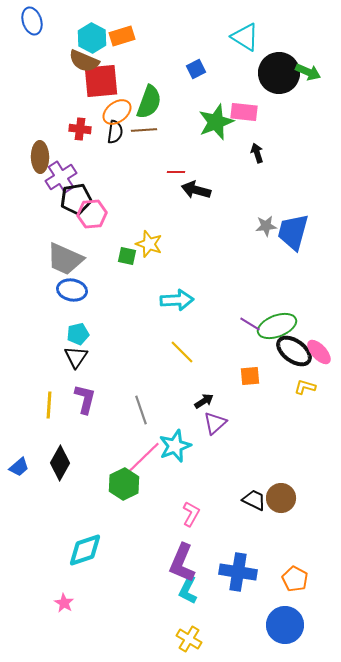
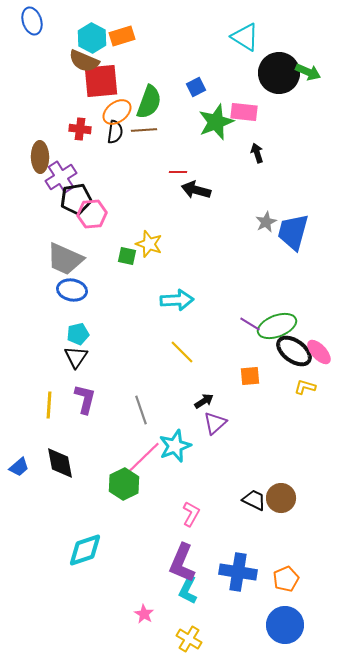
blue square at (196, 69): moved 18 px down
red line at (176, 172): moved 2 px right
gray star at (266, 226): moved 4 px up; rotated 20 degrees counterclockwise
black diamond at (60, 463): rotated 40 degrees counterclockwise
orange pentagon at (295, 579): moved 9 px left; rotated 20 degrees clockwise
pink star at (64, 603): moved 80 px right, 11 px down
